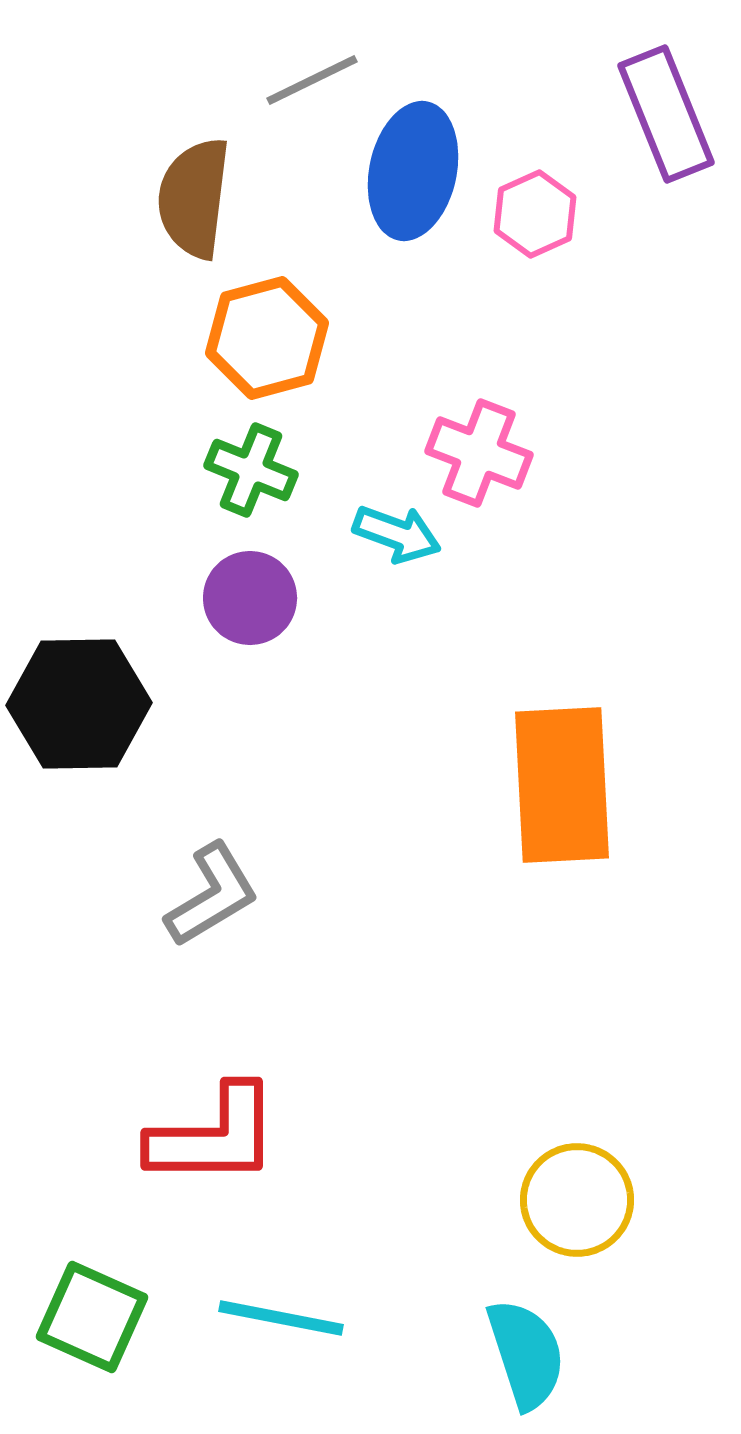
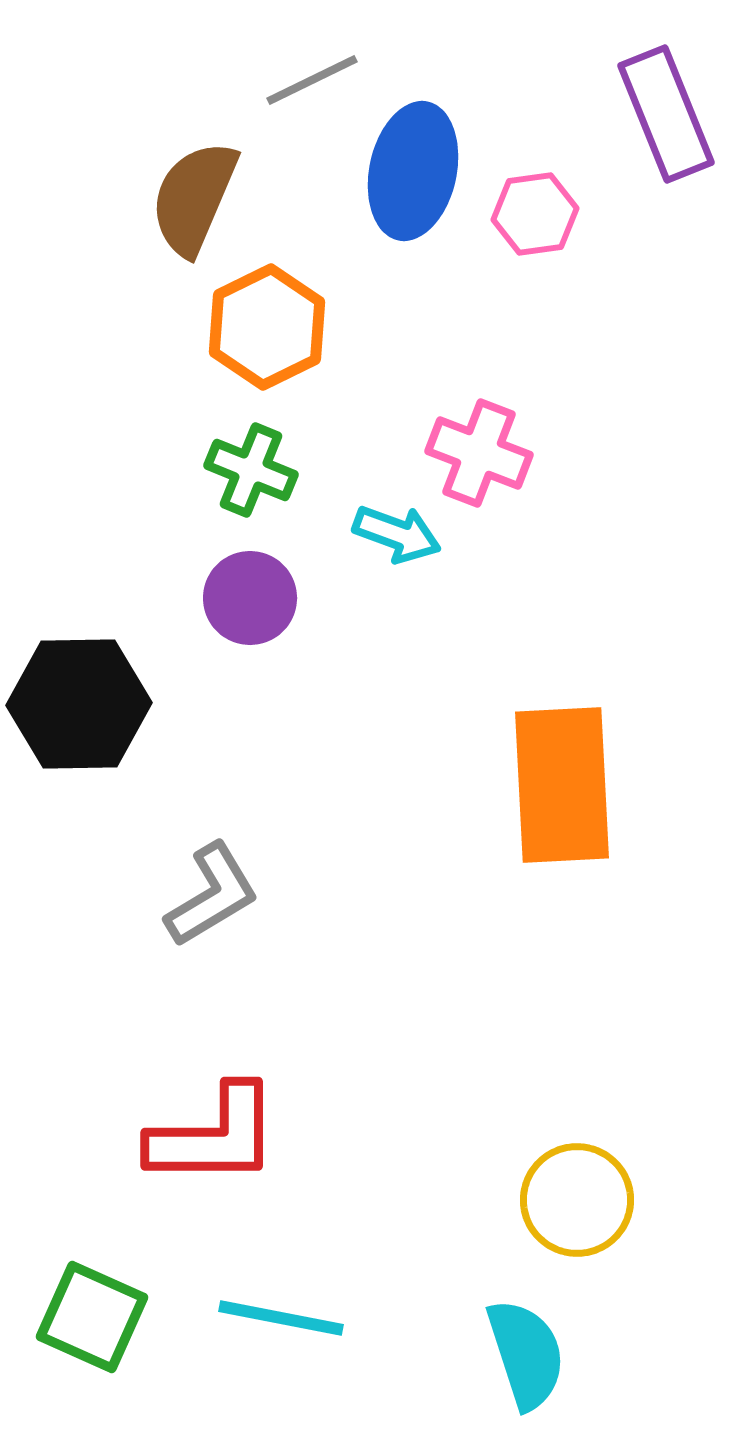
brown semicircle: rotated 16 degrees clockwise
pink hexagon: rotated 16 degrees clockwise
orange hexagon: moved 11 px up; rotated 11 degrees counterclockwise
